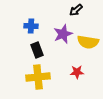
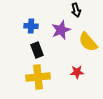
black arrow: rotated 64 degrees counterclockwise
purple star: moved 2 px left, 4 px up
yellow semicircle: rotated 40 degrees clockwise
